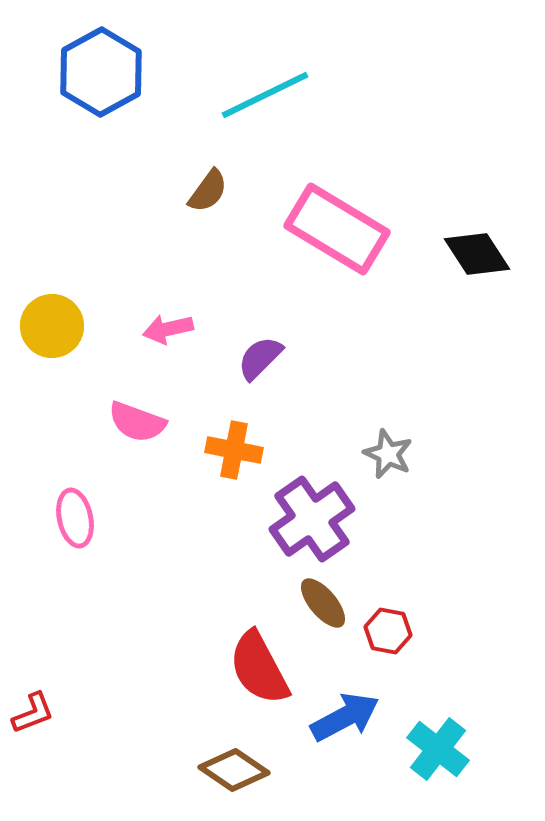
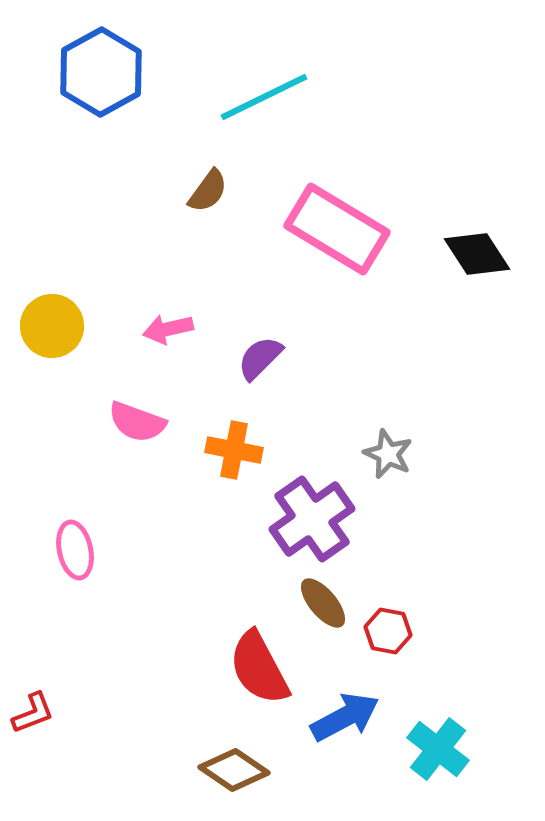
cyan line: moved 1 px left, 2 px down
pink ellipse: moved 32 px down
